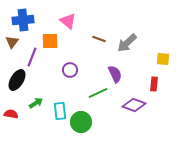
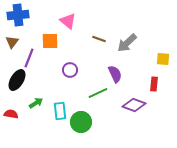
blue cross: moved 5 px left, 5 px up
purple line: moved 3 px left, 1 px down
